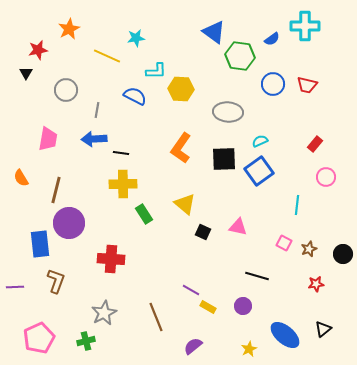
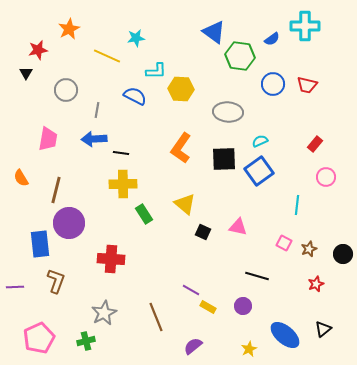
red star at (316, 284): rotated 14 degrees counterclockwise
